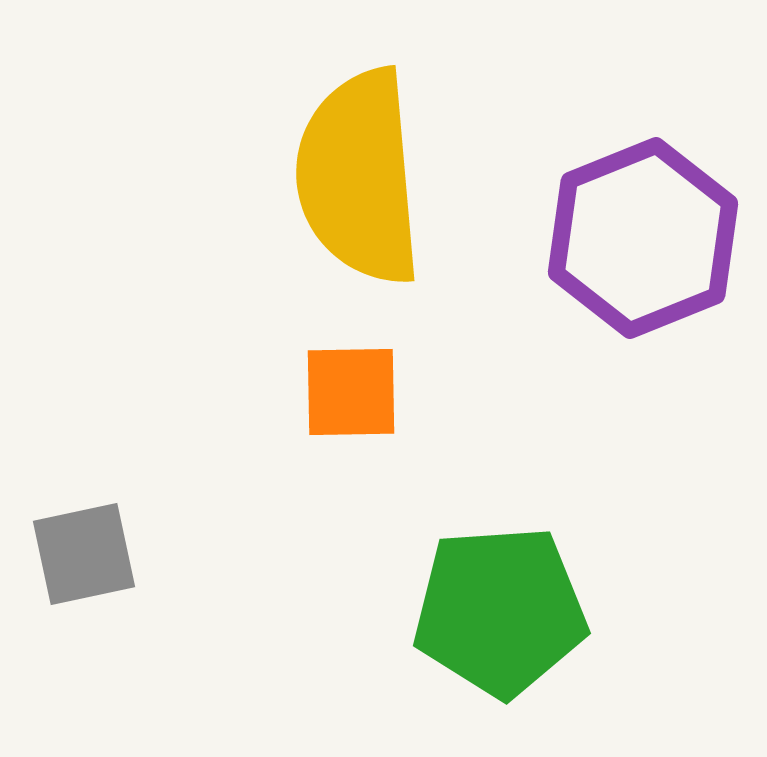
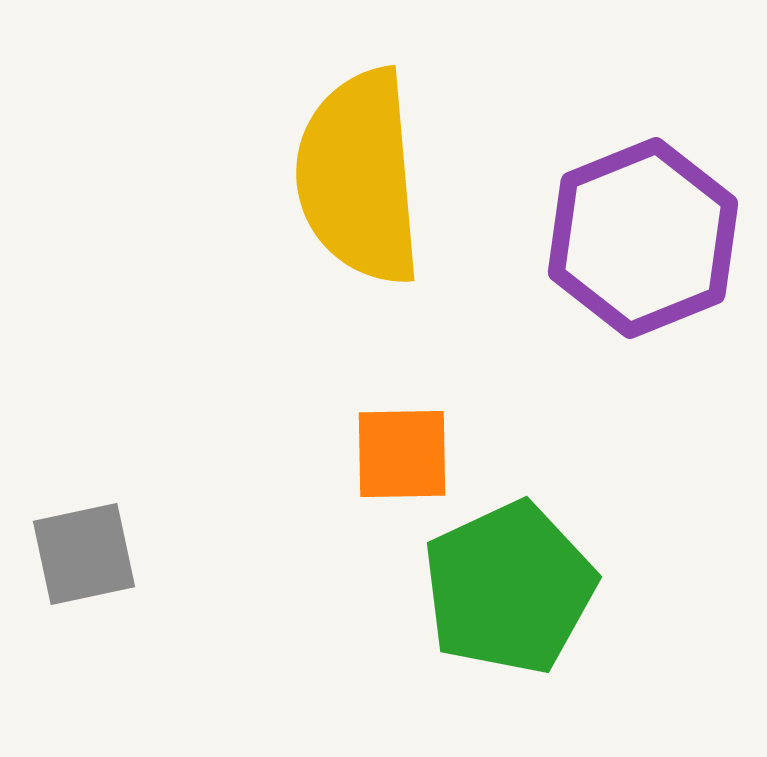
orange square: moved 51 px right, 62 px down
green pentagon: moved 9 px right, 23 px up; rotated 21 degrees counterclockwise
